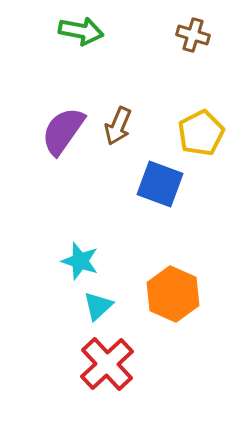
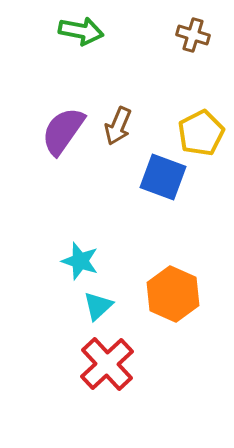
blue square: moved 3 px right, 7 px up
